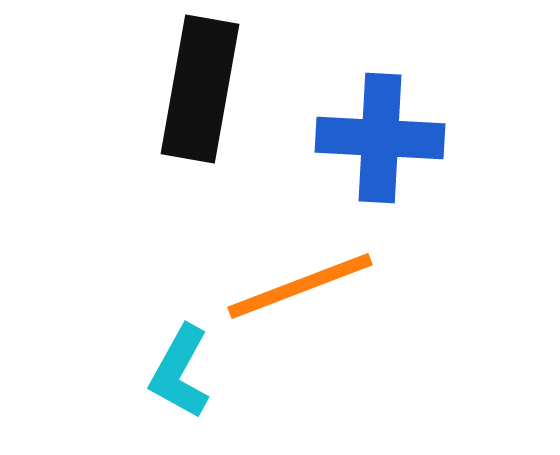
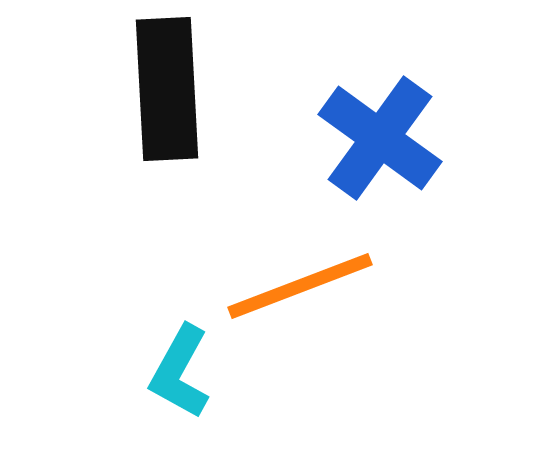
black rectangle: moved 33 px left; rotated 13 degrees counterclockwise
blue cross: rotated 33 degrees clockwise
